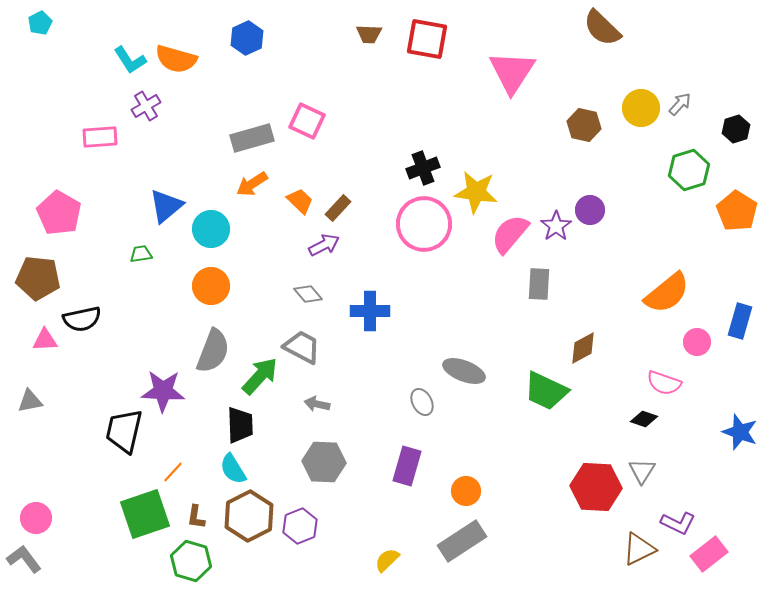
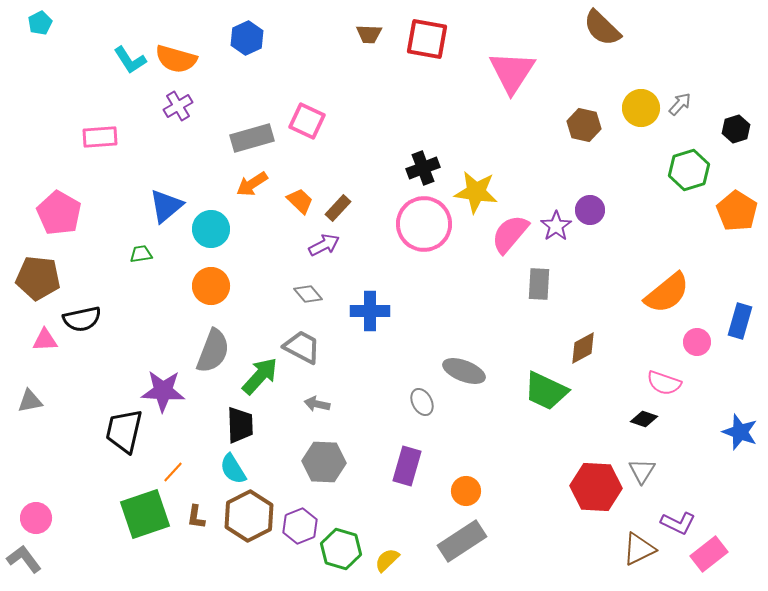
purple cross at (146, 106): moved 32 px right
green hexagon at (191, 561): moved 150 px right, 12 px up
